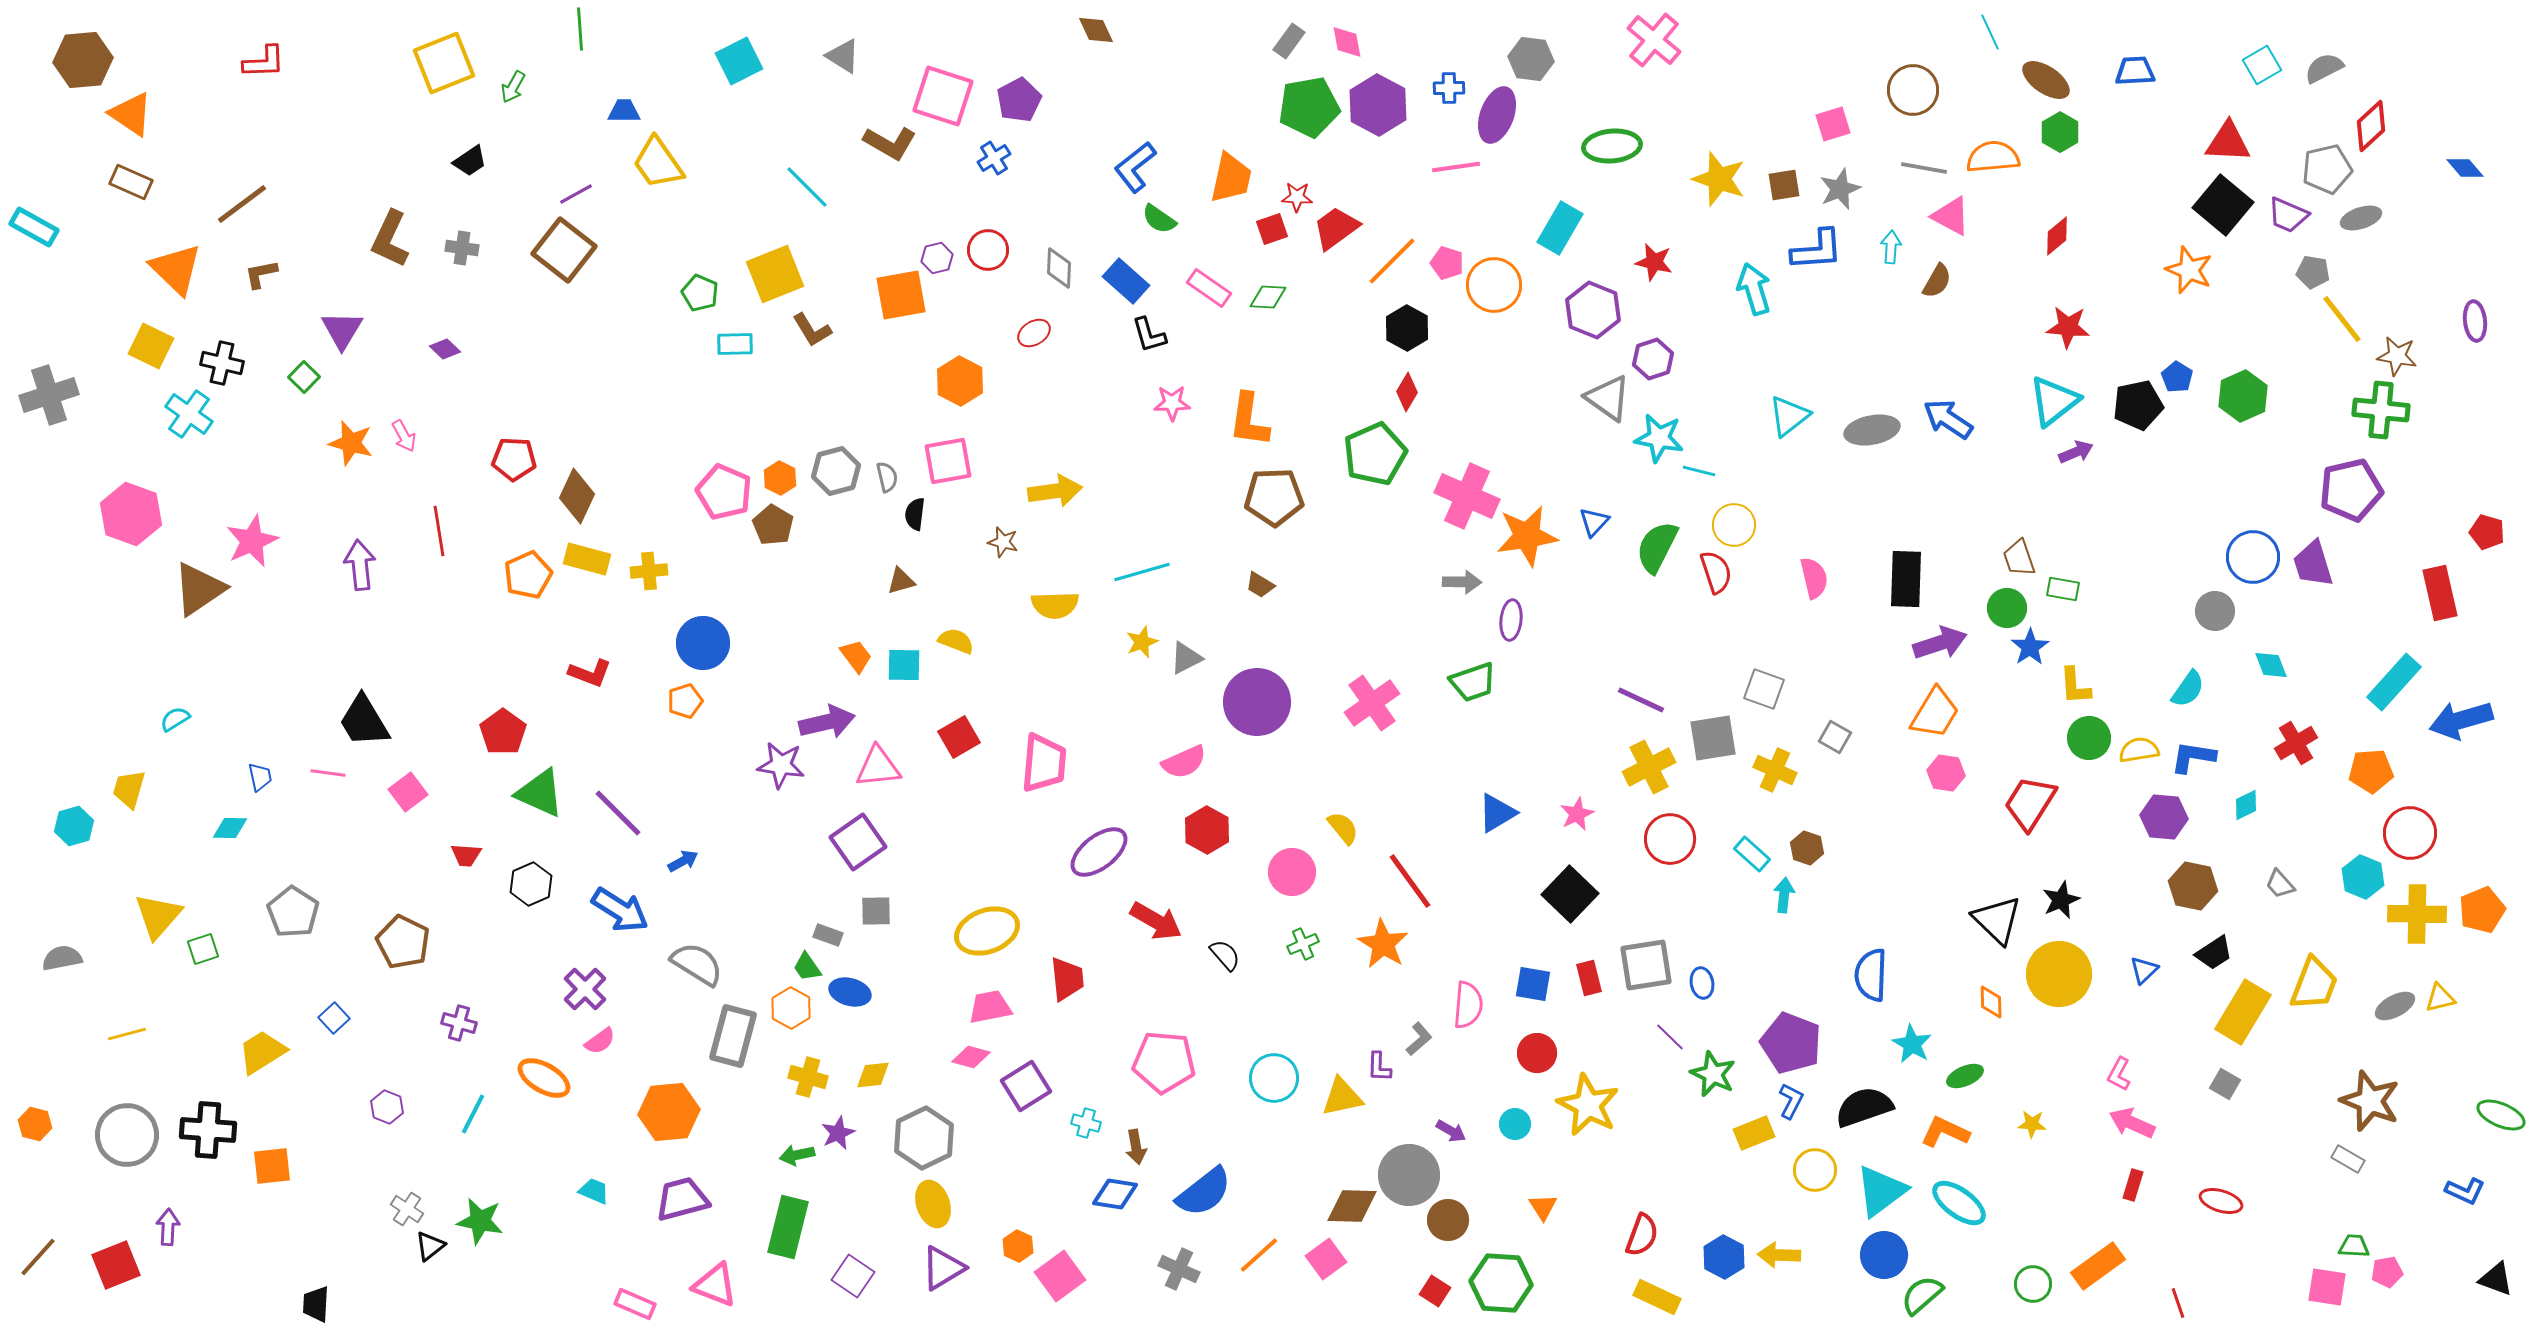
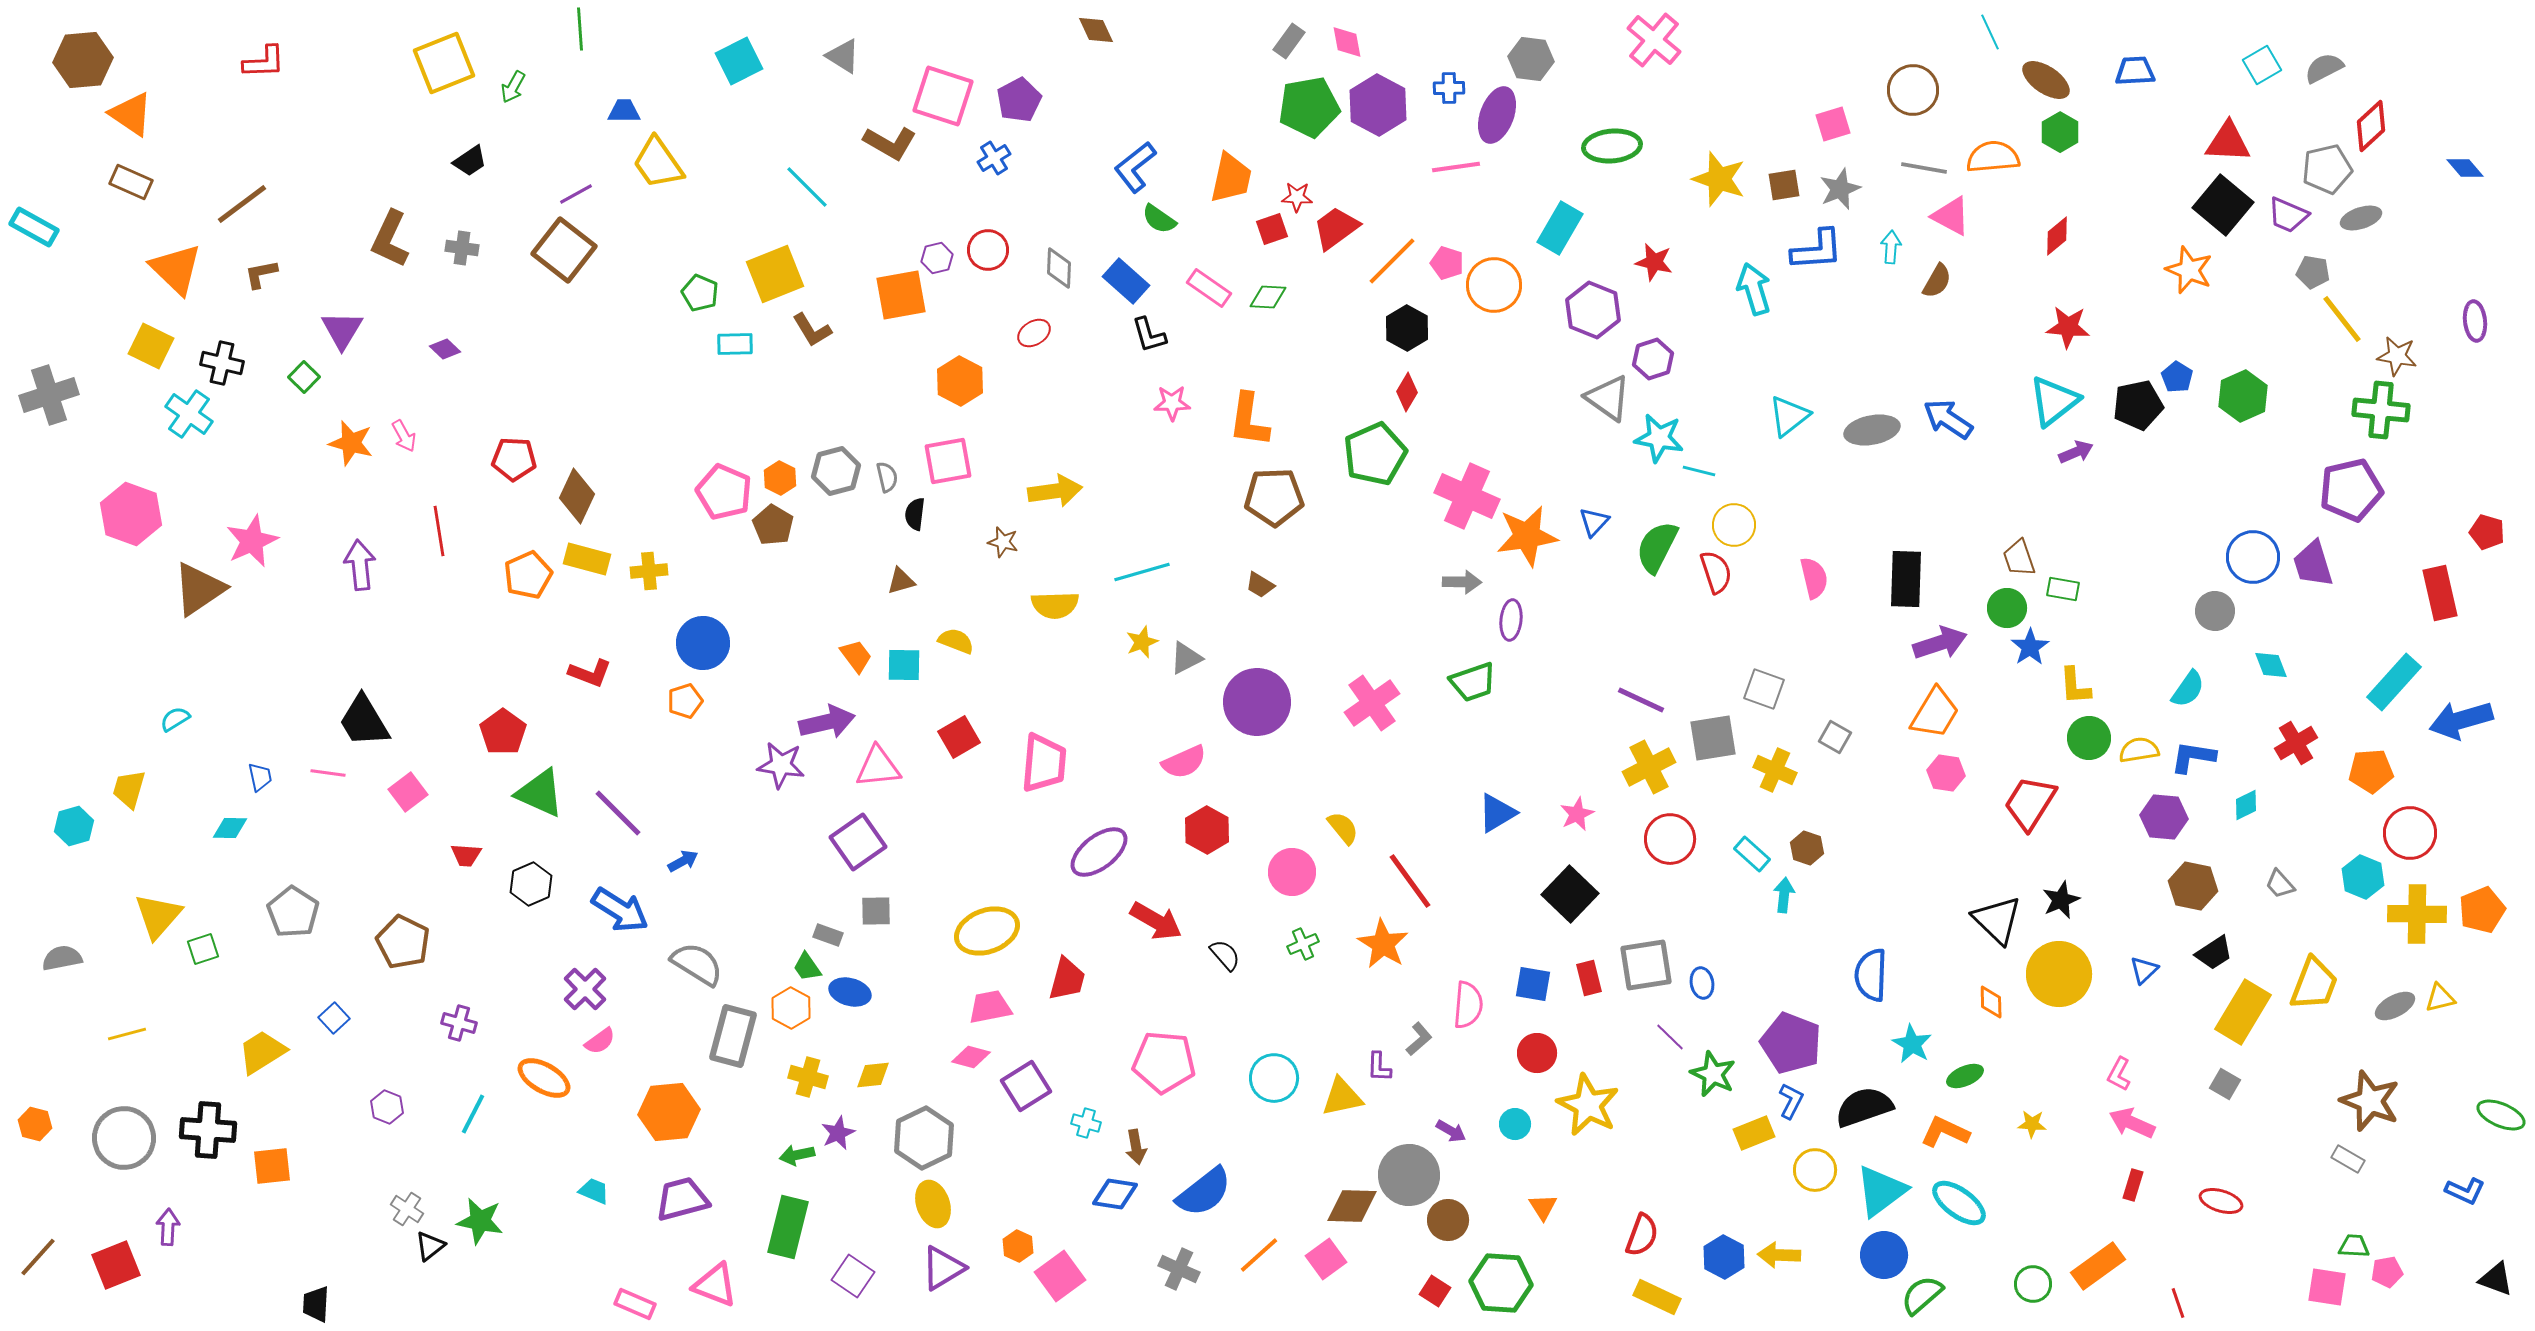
red trapezoid at (1067, 979): rotated 21 degrees clockwise
gray circle at (127, 1135): moved 3 px left, 3 px down
